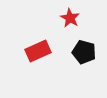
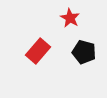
red rectangle: rotated 25 degrees counterclockwise
